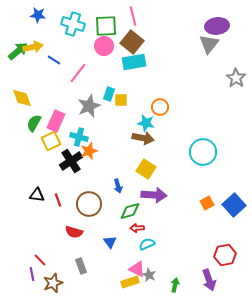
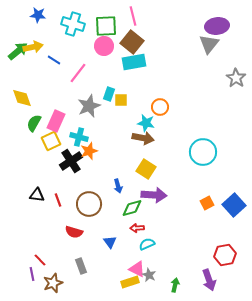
green diamond at (130, 211): moved 2 px right, 3 px up
